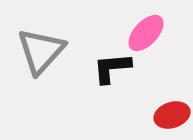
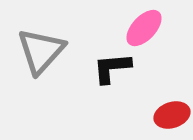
pink ellipse: moved 2 px left, 5 px up
